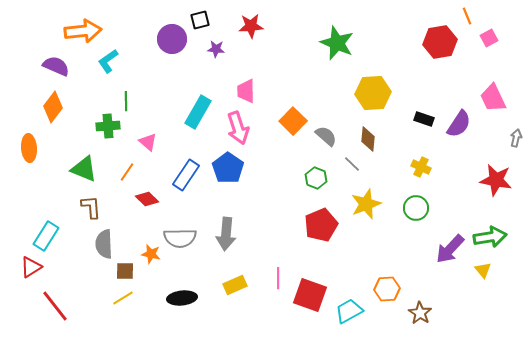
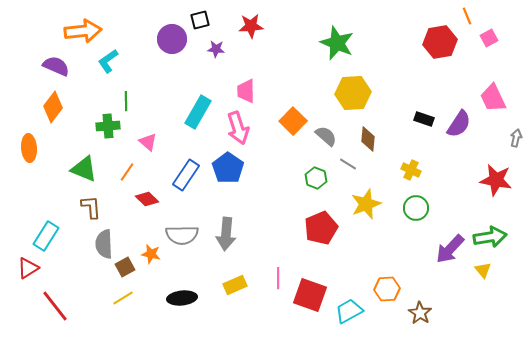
yellow hexagon at (373, 93): moved 20 px left
gray line at (352, 164): moved 4 px left; rotated 12 degrees counterclockwise
yellow cross at (421, 167): moved 10 px left, 3 px down
red pentagon at (321, 225): moved 3 px down
gray semicircle at (180, 238): moved 2 px right, 3 px up
red triangle at (31, 267): moved 3 px left, 1 px down
brown square at (125, 271): moved 4 px up; rotated 30 degrees counterclockwise
